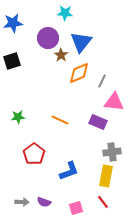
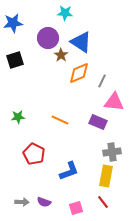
blue triangle: rotated 35 degrees counterclockwise
black square: moved 3 px right, 1 px up
red pentagon: rotated 10 degrees counterclockwise
